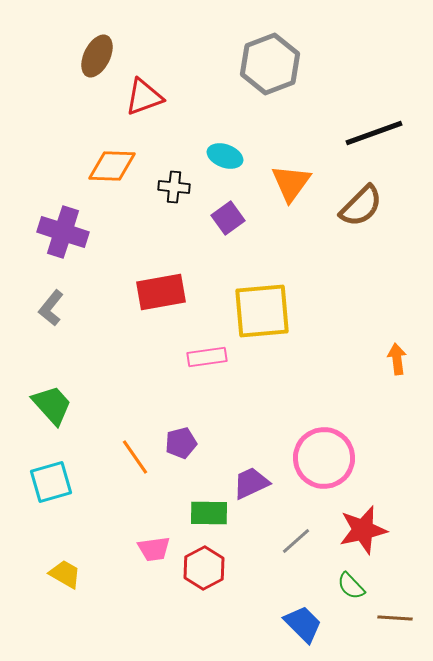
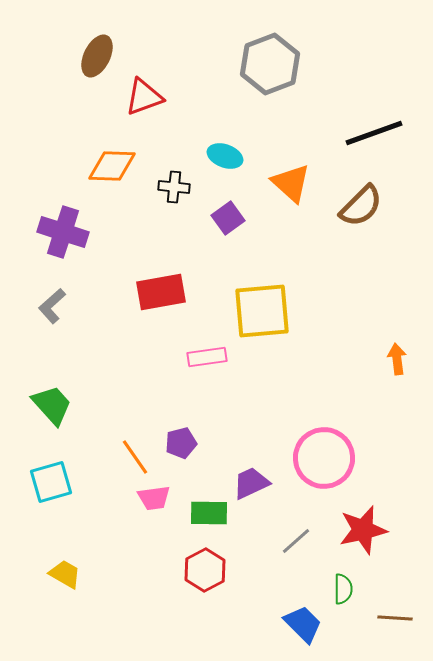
orange triangle: rotated 24 degrees counterclockwise
gray L-shape: moved 1 px right, 2 px up; rotated 9 degrees clockwise
pink trapezoid: moved 51 px up
red hexagon: moved 1 px right, 2 px down
green semicircle: moved 8 px left, 3 px down; rotated 136 degrees counterclockwise
